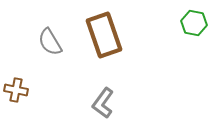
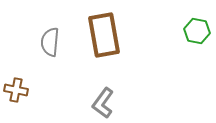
green hexagon: moved 3 px right, 8 px down
brown rectangle: rotated 9 degrees clockwise
gray semicircle: rotated 36 degrees clockwise
